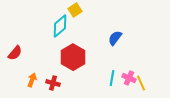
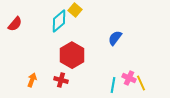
yellow square: rotated 16 degrees counterclockwise
cyan diamond: moved 1 px left, 5 px up
red semicircle: moved 29 px up
red hexagon: moved 1 px left, 2 px up
cyan line: moved 1 px right, 7 px down
red cross: moved 8 px right, 3 px up
